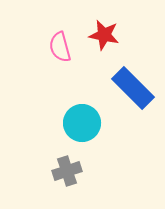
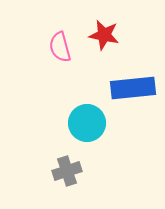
blue rectangle: rotated 51 degrees counterclockwise
cyan circle: moved 5 px right
